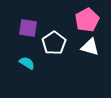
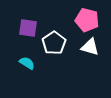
pink pentagon: rotated 30 degrees counterclockwise
